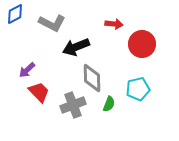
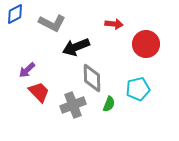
red circle: moved 4 px right
